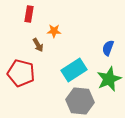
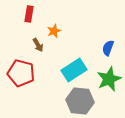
orange star: rotated 24 degrees counterclockwise
